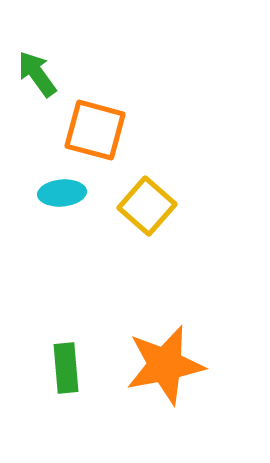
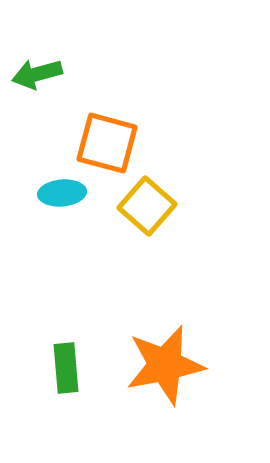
green arrow: rotated 69 degrees counterclockwise
orange square: moved 12 px right, 13 px down
